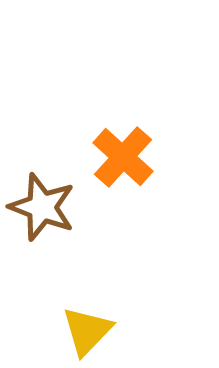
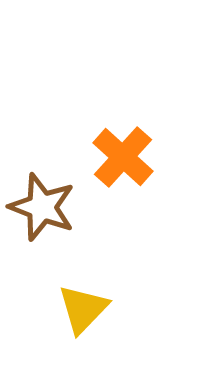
yellow triangle: moved 4 px left, 22 px up
